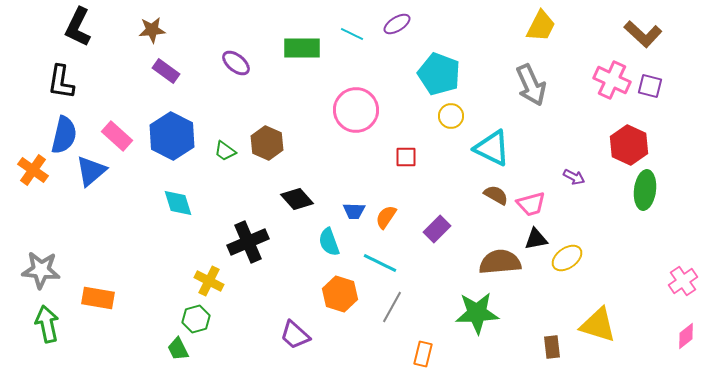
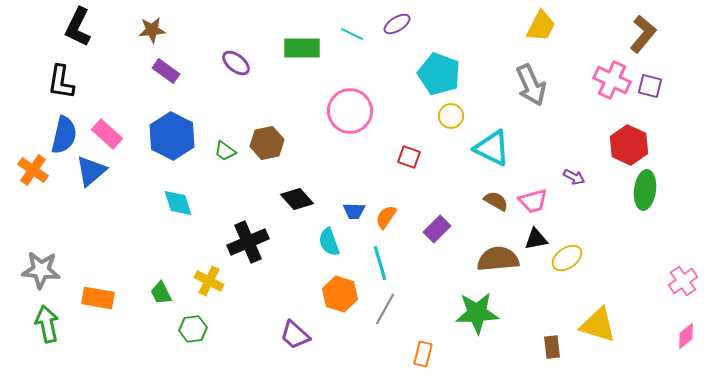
brown L-shape at (643, 34): rotated 93 degrees counterclockwise
pink circle at (356, 110): moved 6 px left, 1 px down
pink rectangle at (117, 136): moved 10 px left, 2 px up
brown hexagon at (267, 143): rotated 24 degrees clockwise
red square at (406, 157): moved 3 px right; rotated 20 degrees clockwise
brown semicircle at (496, 195): moved 6 px down
pink trapezoid at (531, 204): moved 2 px right, 3 px up
brown semicircle at (500, 262): moved 2 px left, 3 px up
cyan line at (380, 263): rotated 48 degrees clockwise
gray line at (392, 307): moved 7 px left, 2 px down
green hexagon at (196, 319): moved 3 px left, 10 px down; rotated 8 degrees clockwise
green trapezoid at (178, 349): moved 17 px left, 56 px up
